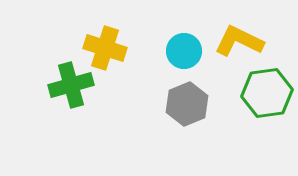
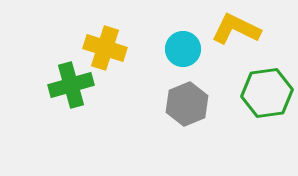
yellow L-shape: moved 3 px left, 12 px up
cyan circle: moved 1 px left, 2 px up
